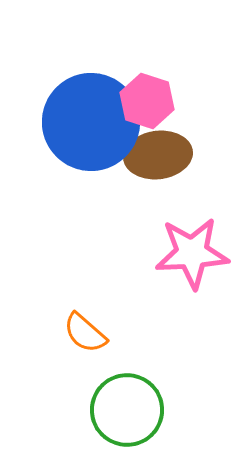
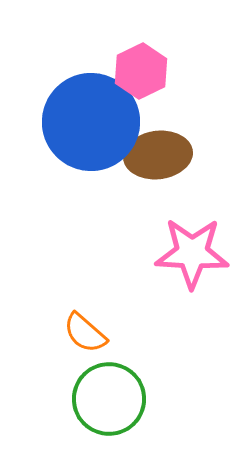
pink hexagon: moved 6 px left, 30 px up; rotated 16 degrees clockwise
pink star: rotated 6 degrees clockwise
green circle: moved 18 px left, 11 px up
